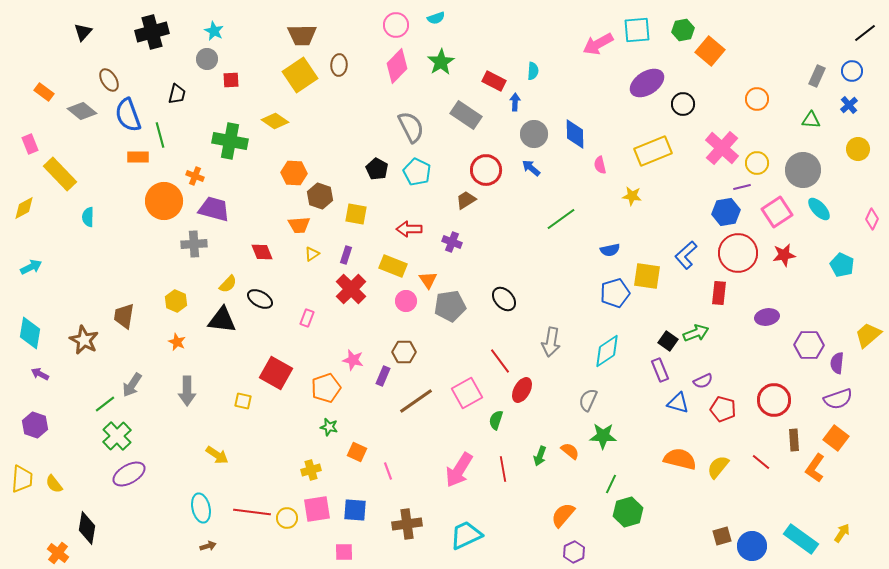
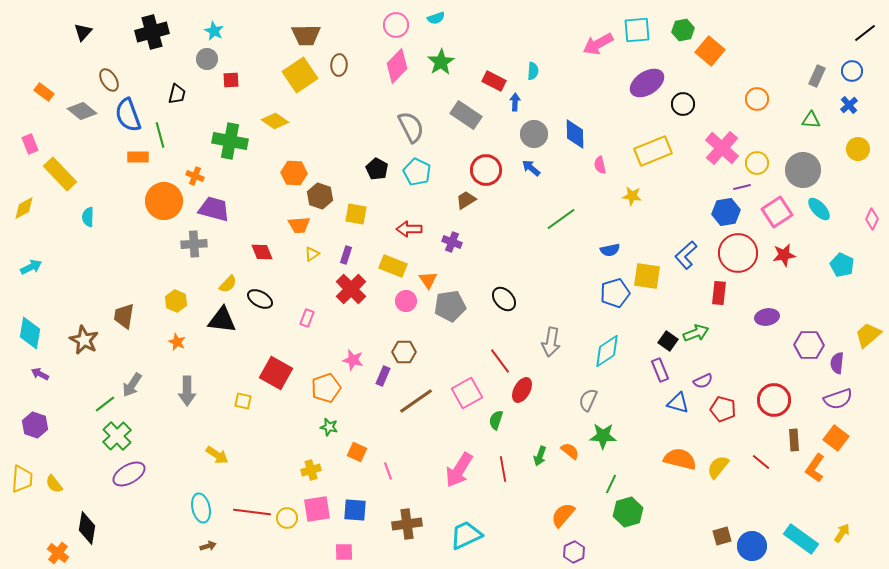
brown trapezoid at (302, 35): moved 4 px right
